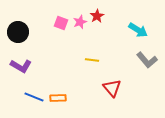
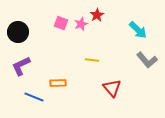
red star: moved 1 px up
pink star: moved 1 px right, 2 px down
cyan arrow: rotated 12 degrees clockwise
purple L-shape: rotated 125 degrees clockwise
orange rectangle: moved 15 px up
